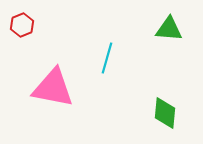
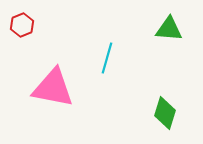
green diamond: rotated 12 degrees clockwise
